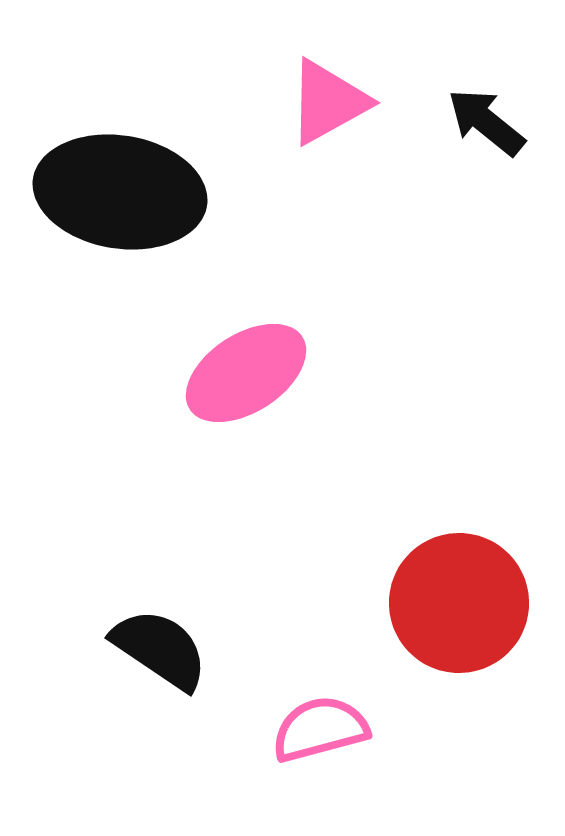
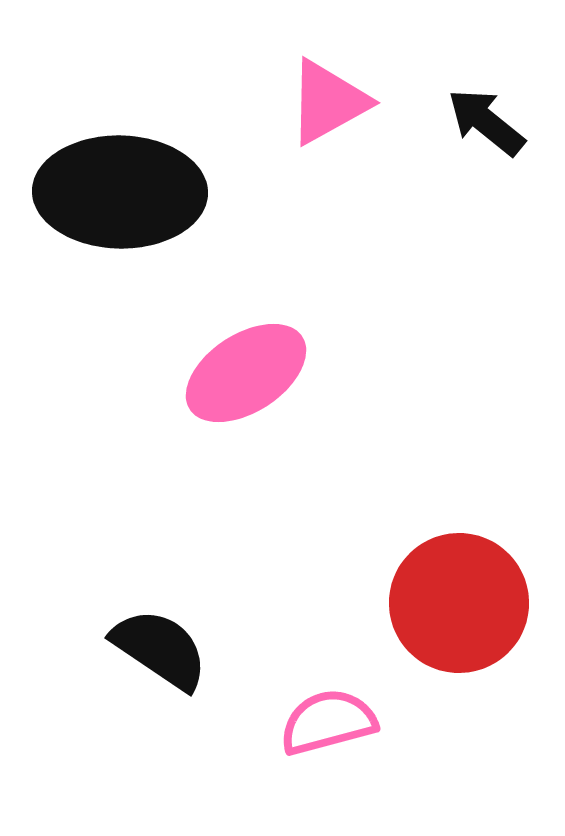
black ellipse: rotated 8 degrees counterclockwise
pink semicircle: moved 8 px right, 7 px up
